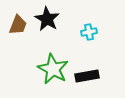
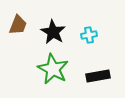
black star: moved 6 px right, 13 px down
cyan cross: moved 3 px down
black rectangle: moved 11 px right
